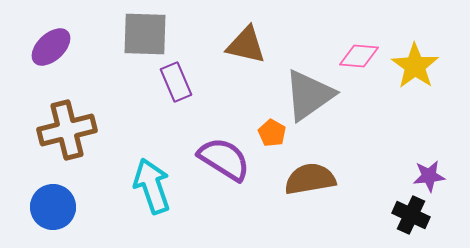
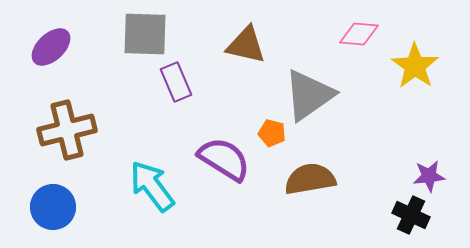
pink diamond: moved 22 px up
orange pentagon: rotated 16 degrees counterclockwise
cyan arrow: rotated 18 degrees counterclockwise
